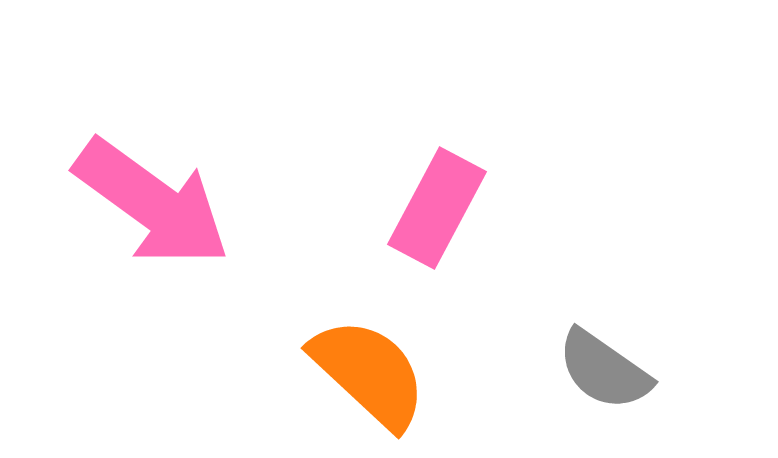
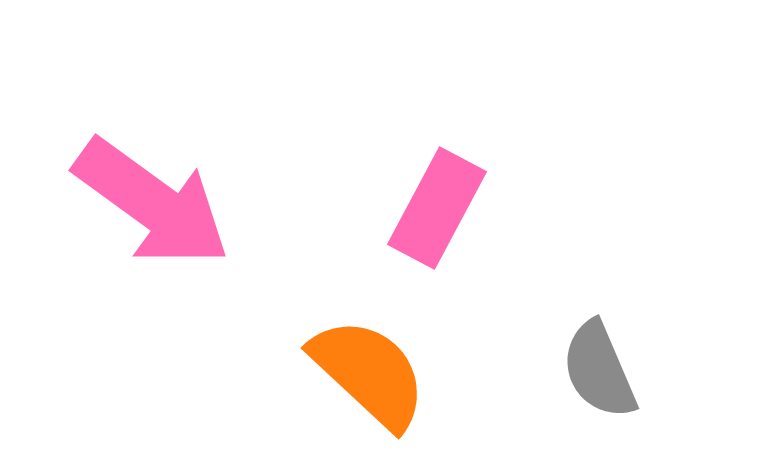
gray semicircle: moved 5 px left; rotated 32 degrees clockwise
